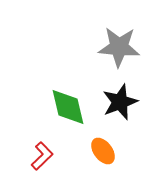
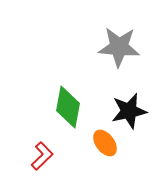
black star: moved 9 px right, 9 px down; rotated 9 degrees clockwise
green diamond: rotated 24 degrees clockwise
orange ellipse: moved 2 px right, 8 px up
